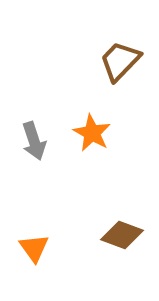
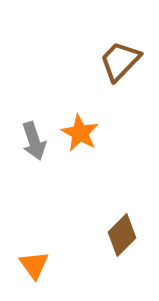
orange star: moved 12 px left
brown diamond: rotated 66 degrees counterclockwise
orange triangle: moved 17 px down
